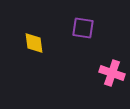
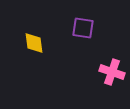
pink cross: moved 1 px up
